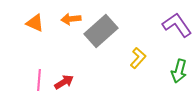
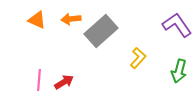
orange triangle: moved 2 px right, 3 px up
